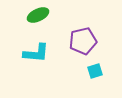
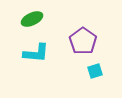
green ellipse: moved 6 px left, 4 px down
purple pentagon: rotated 24 degrees counterclockwise
